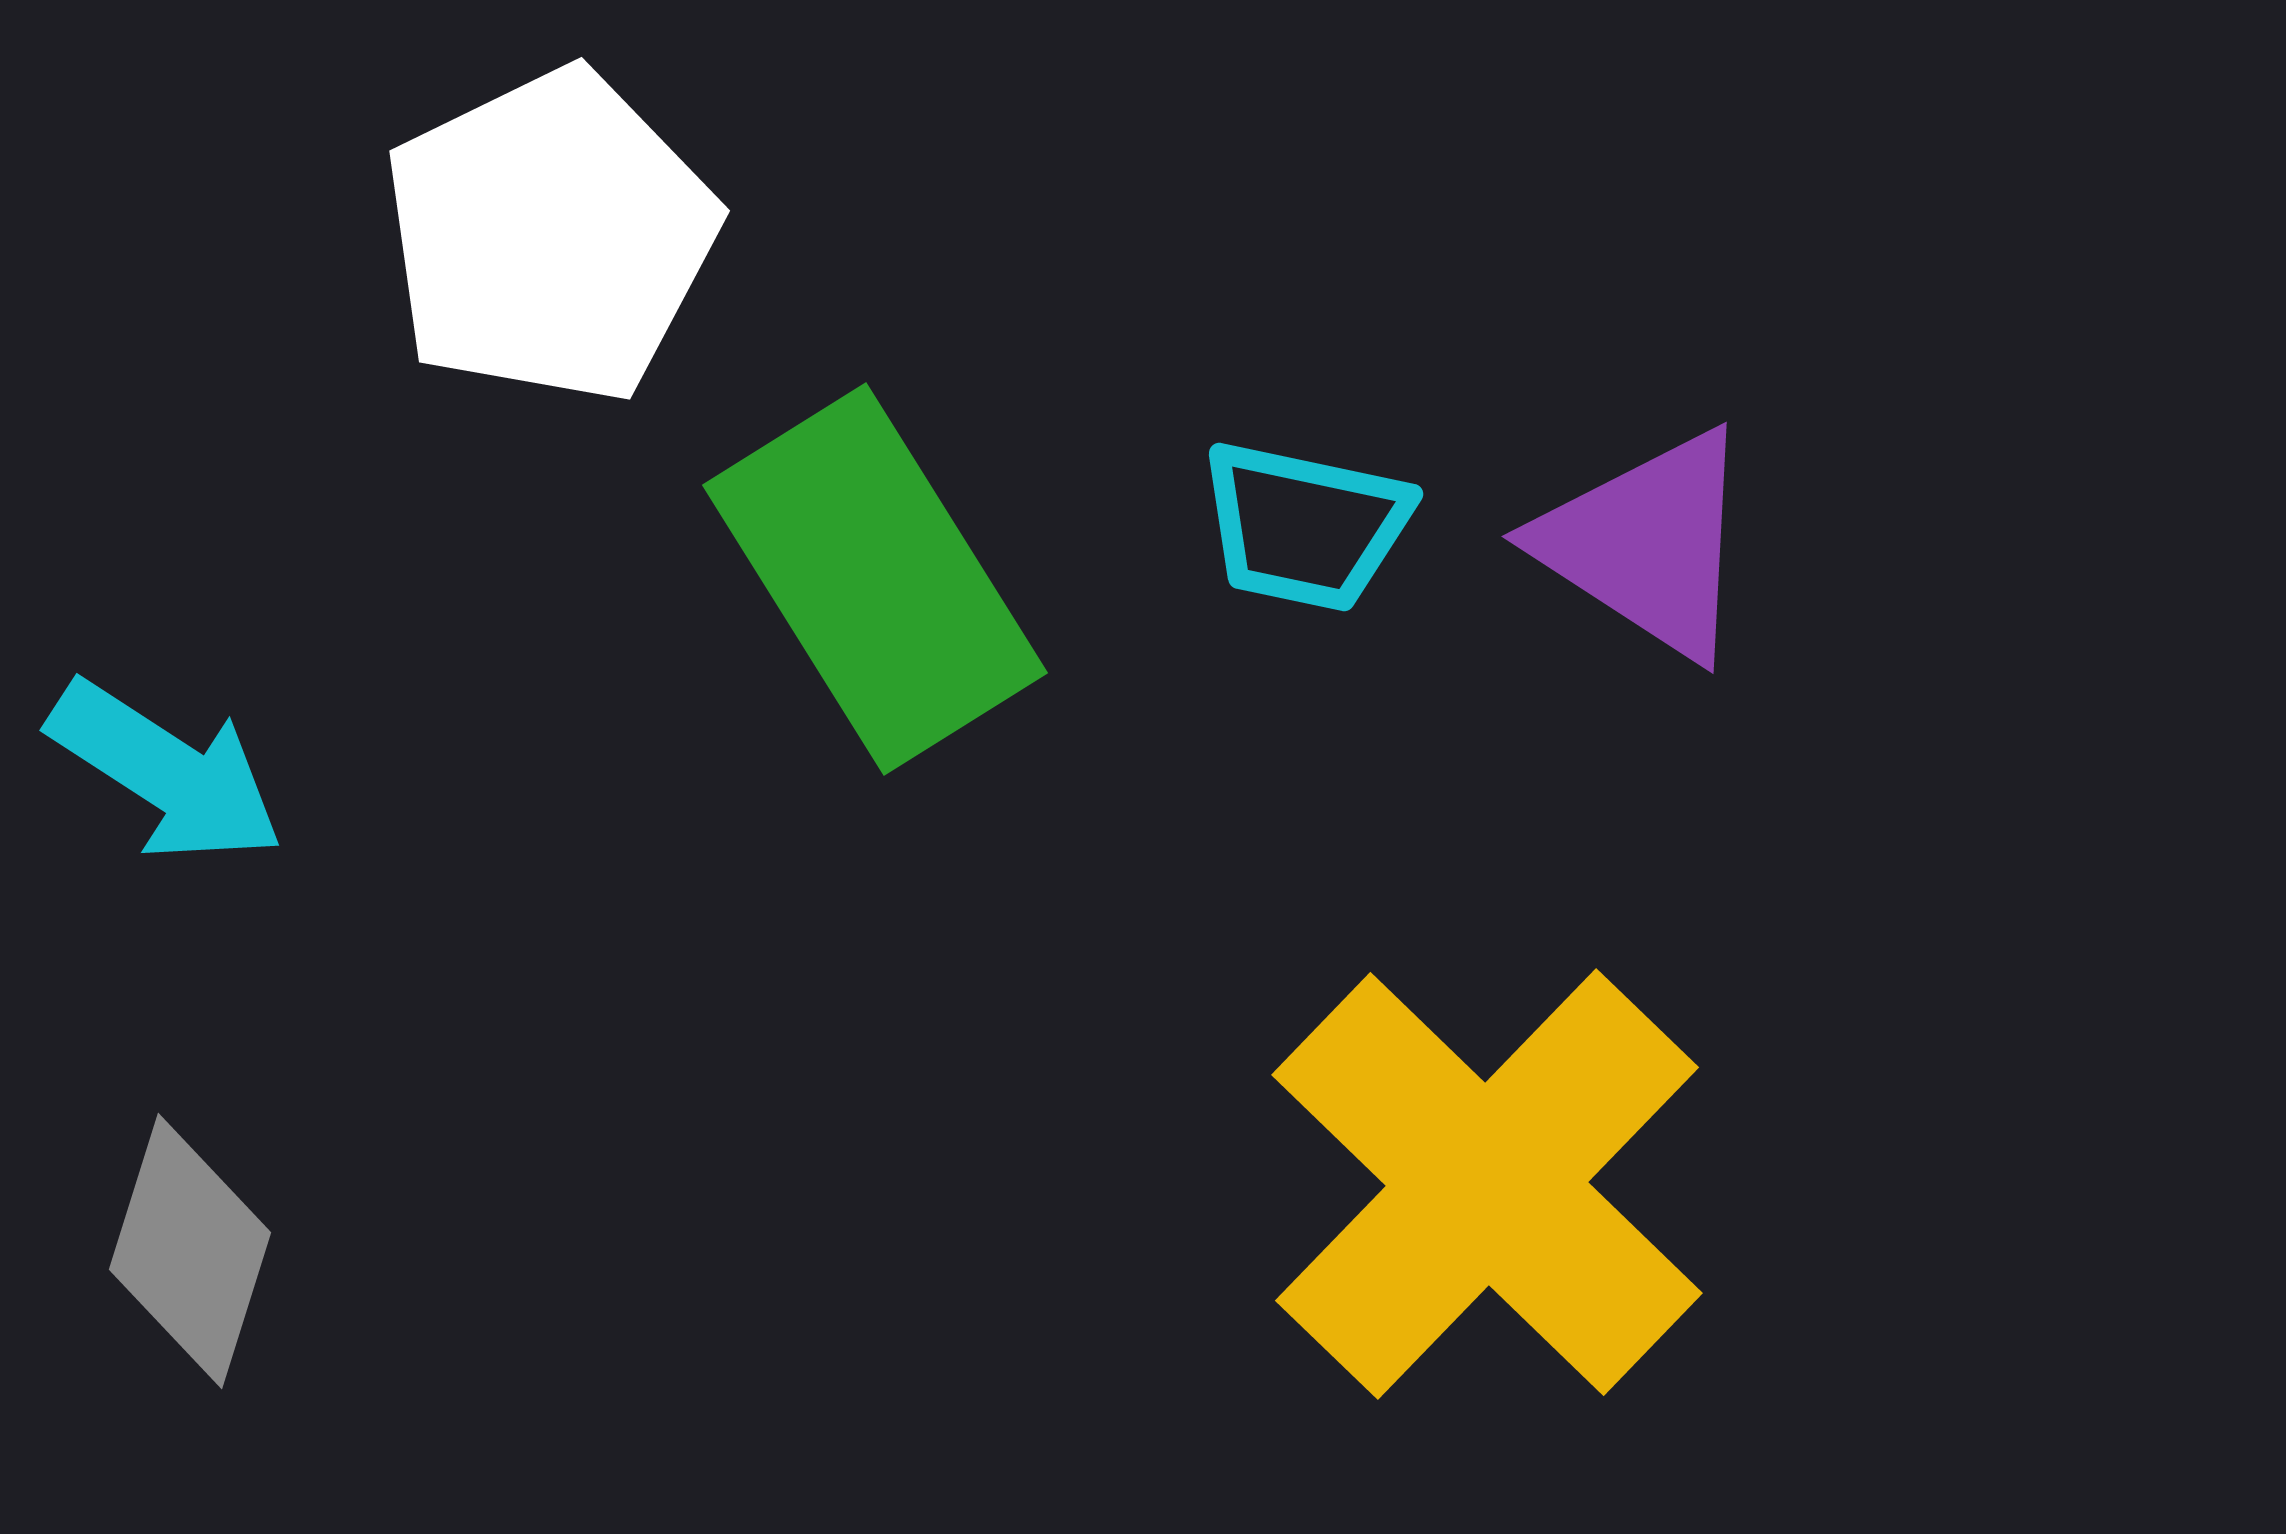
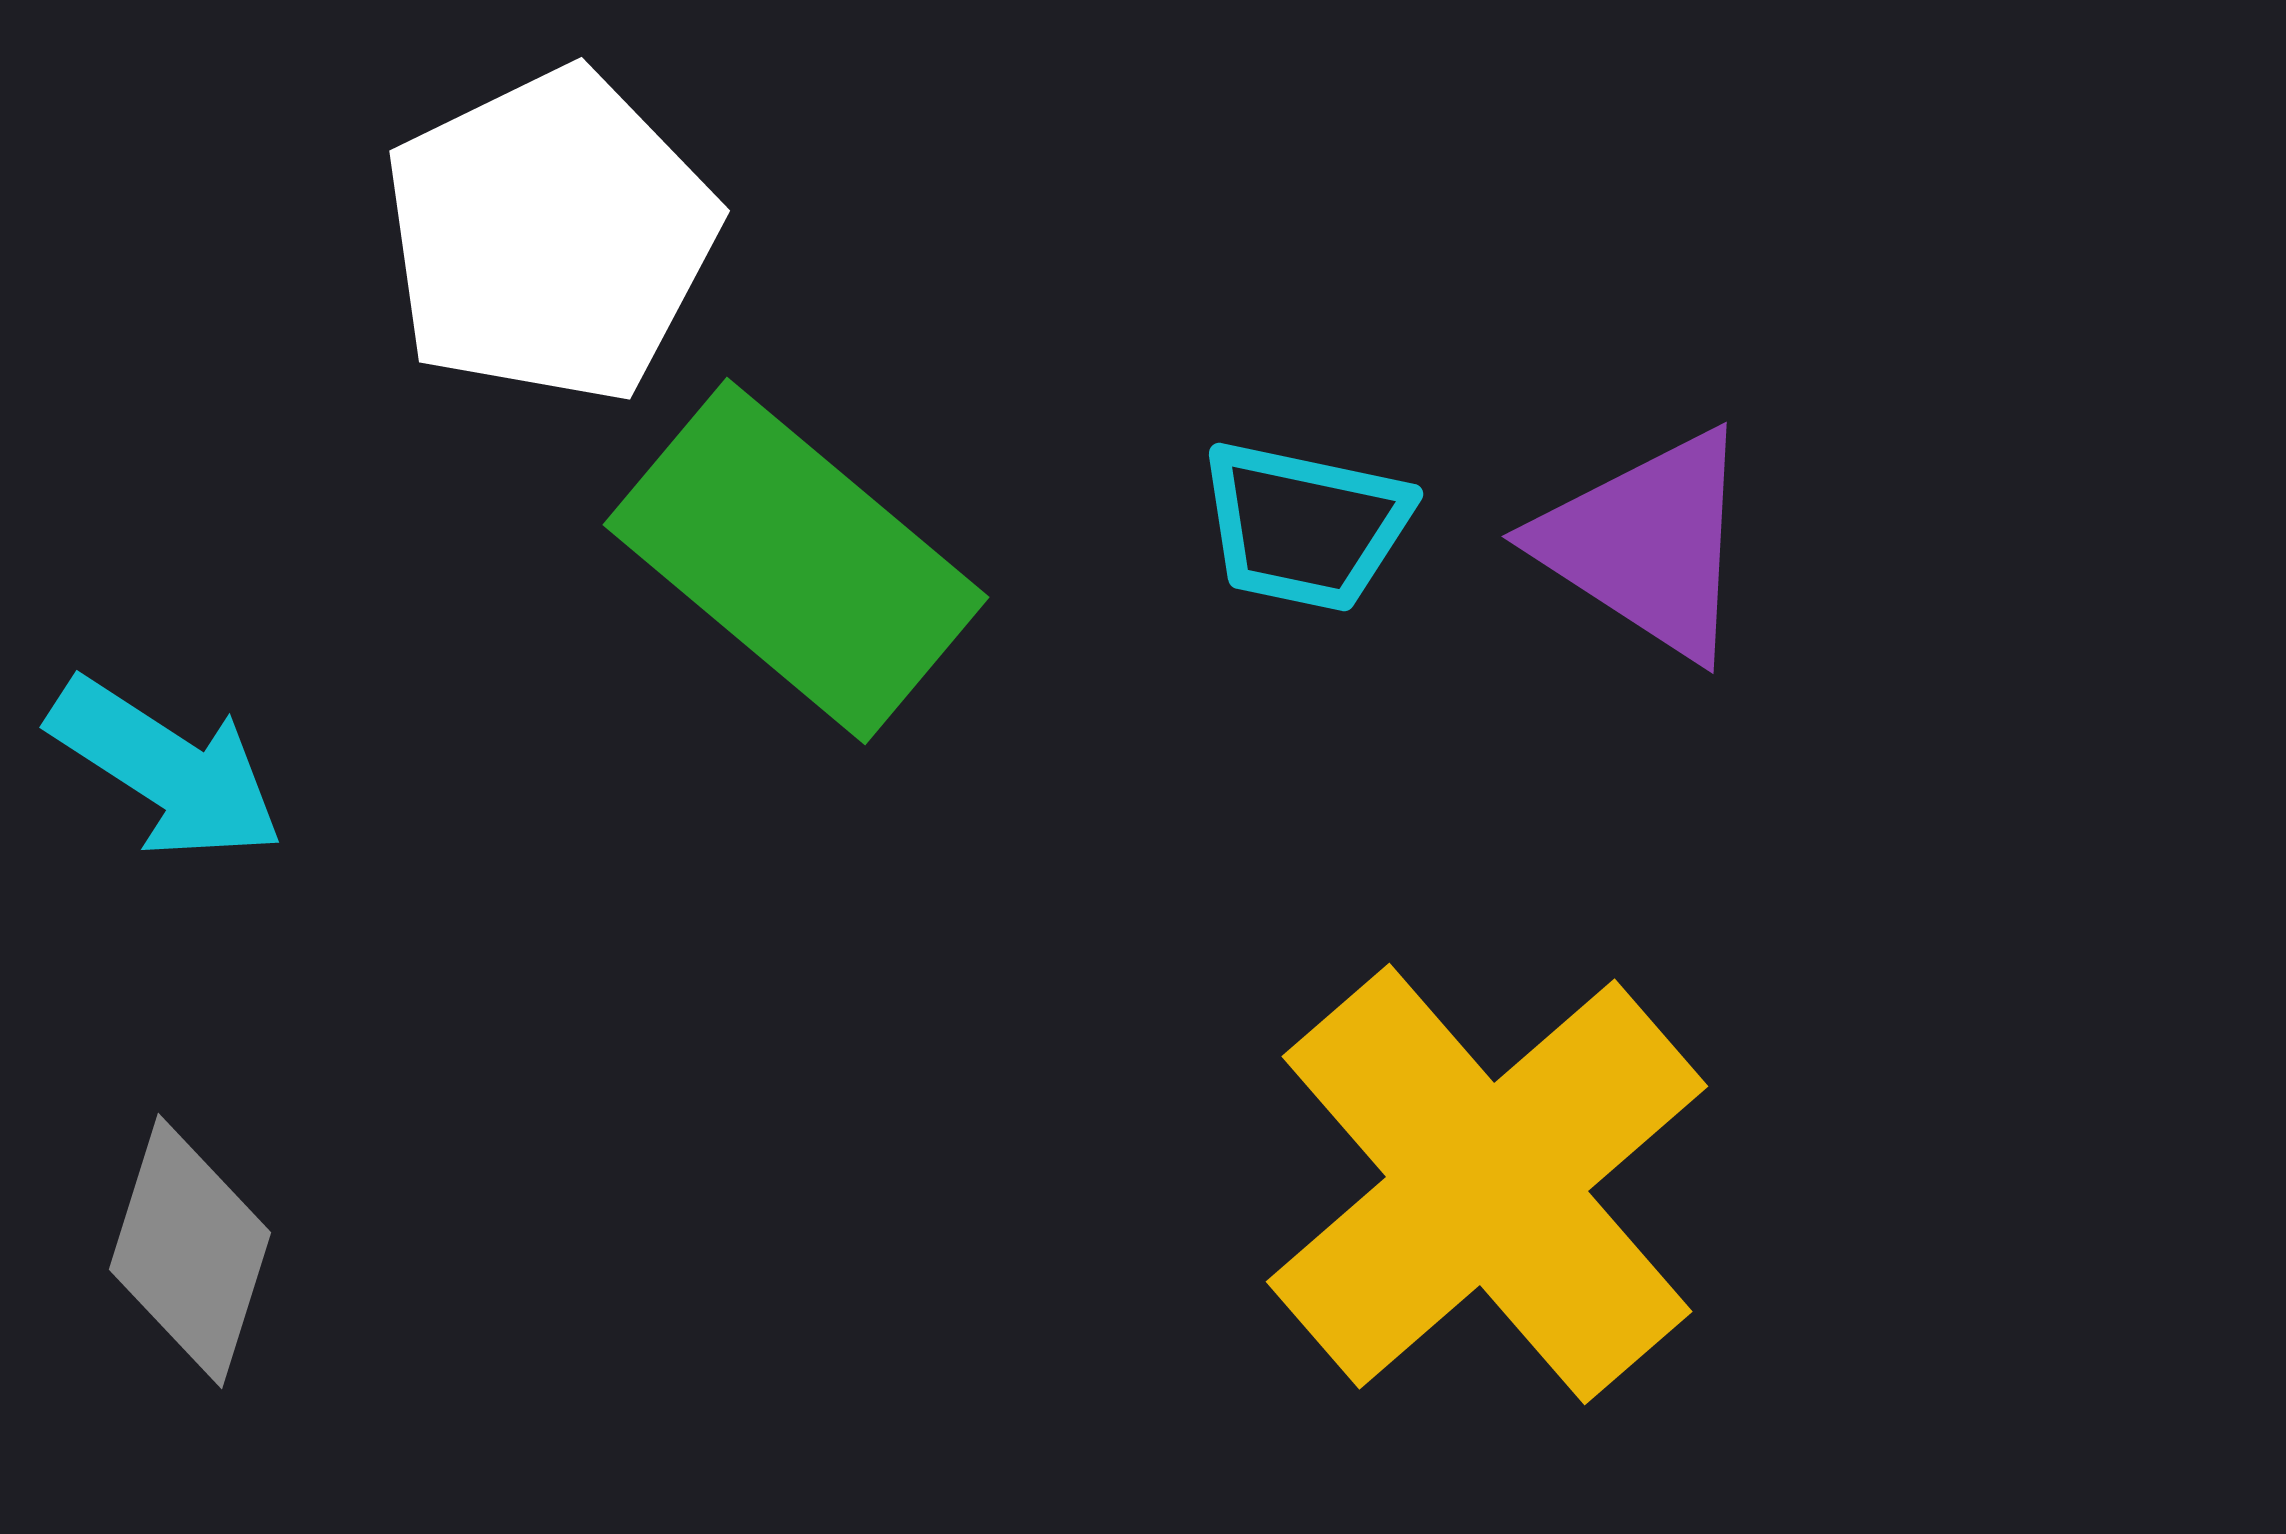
green rectangle: moved 79 px left, 18 px up; rotated 18 degrees counterclockwise
cyan arrow: moved 3 px up
yellow cross: rotated 5 degrees clockwise
